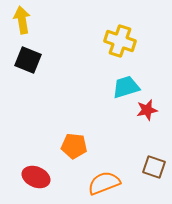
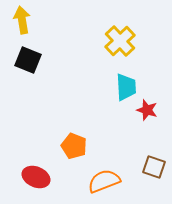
yellow cross: rotated 28 degrees clockwise
cyan trapezoid: rotated 104 degrees clockwise
red star: rotated 30 degrees clockwise
orange pentagon: rotated 15 degrees clockwise
orange semicircle: moved 2 px up
